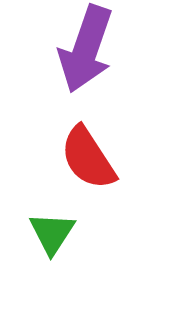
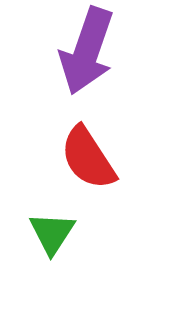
purple arrow: moved 1 px right, 2 px down
